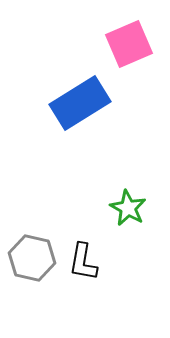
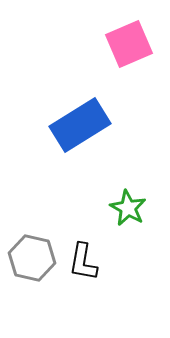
blue rectangle: moved 22 px down
